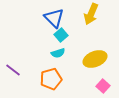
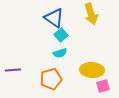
yellow arrow: rotated 40 degrees counterclockwise
blue triangle: rotated 10 degrees counterclockwise
cyan semicircle: moved 2 px right
yellow ellipse: moved 3 px left, 11 px down; rotated 25 degrees clockwise
purple line: rotated 42 degrees counterclockwise
pink square: rotated 32 degrees clockwise
